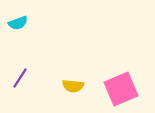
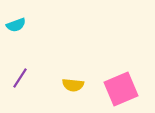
cyan semicircle: moved 2 px left, 2 px down
yellow semicircle: moved 1 px up
